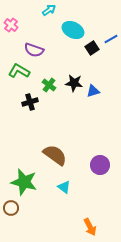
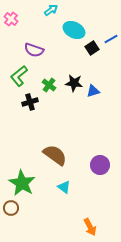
cyan arrow: moved 2 px right
pink cross: moved 6 px up
cyan ellipse: moved 1 px right
green L-shape: moved 5 px down; rotated 70 degrees counterclockwise
green star: moved 2 px left, 1 px down; rotated 16 degrees clockwise
